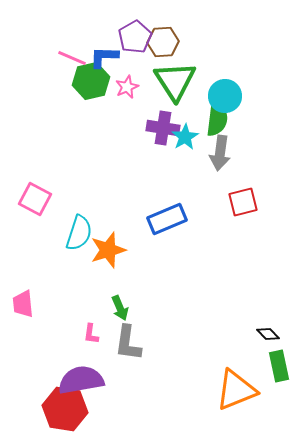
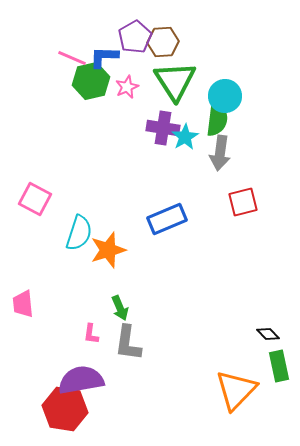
orange triangle: rotated 24 degrees counterclockwise
